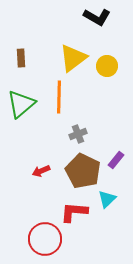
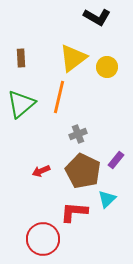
yellow circle: moved 1 px down
orange line: rotated 12 degrees clockwise
red circle: moved 2 px left
